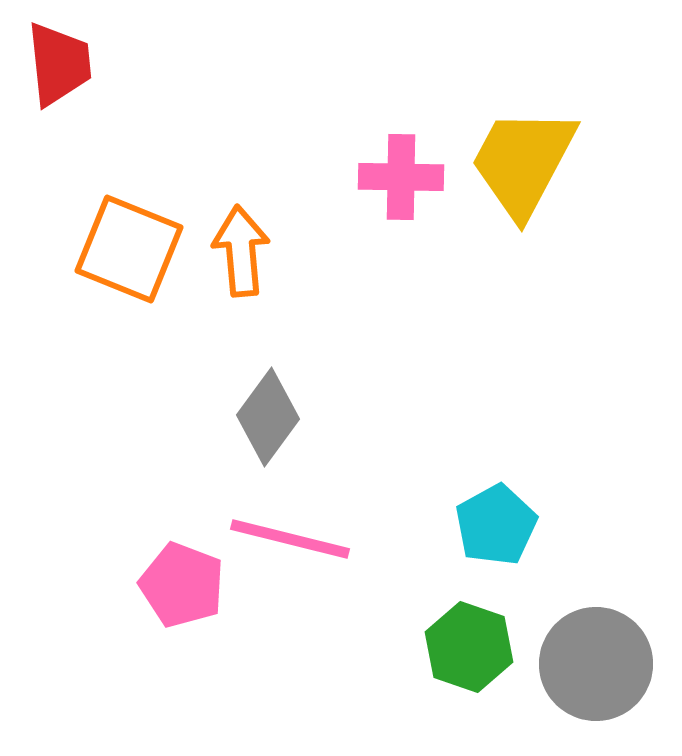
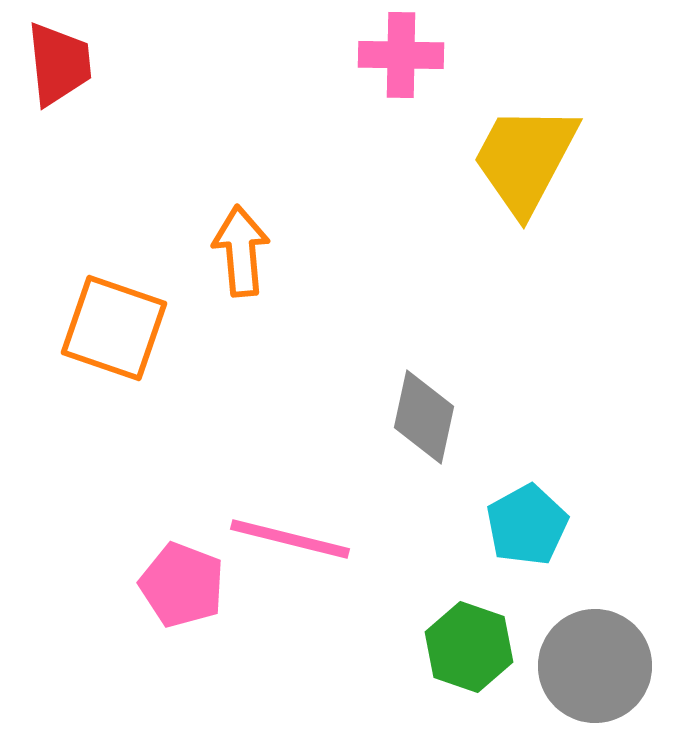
yellow trapezoid: moved 2 px right, 3 px up
pink cross: moved 122 px up
orange square: moved 15 px left, 79 px down; rotated 3 degrees counterclockwise
gray diamond: moved 156 px right; rotated 24 degrees counterclockwise
cyan pentagon: moved 31 px right
gray circle: moved 1 px left, 2 px down
